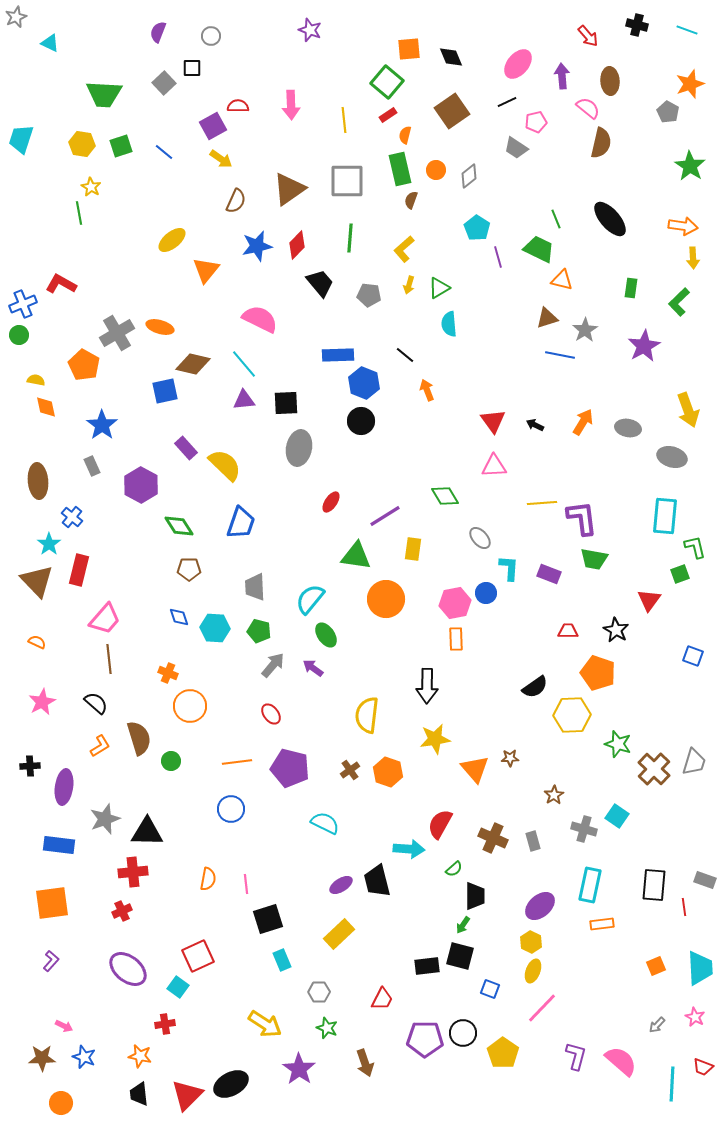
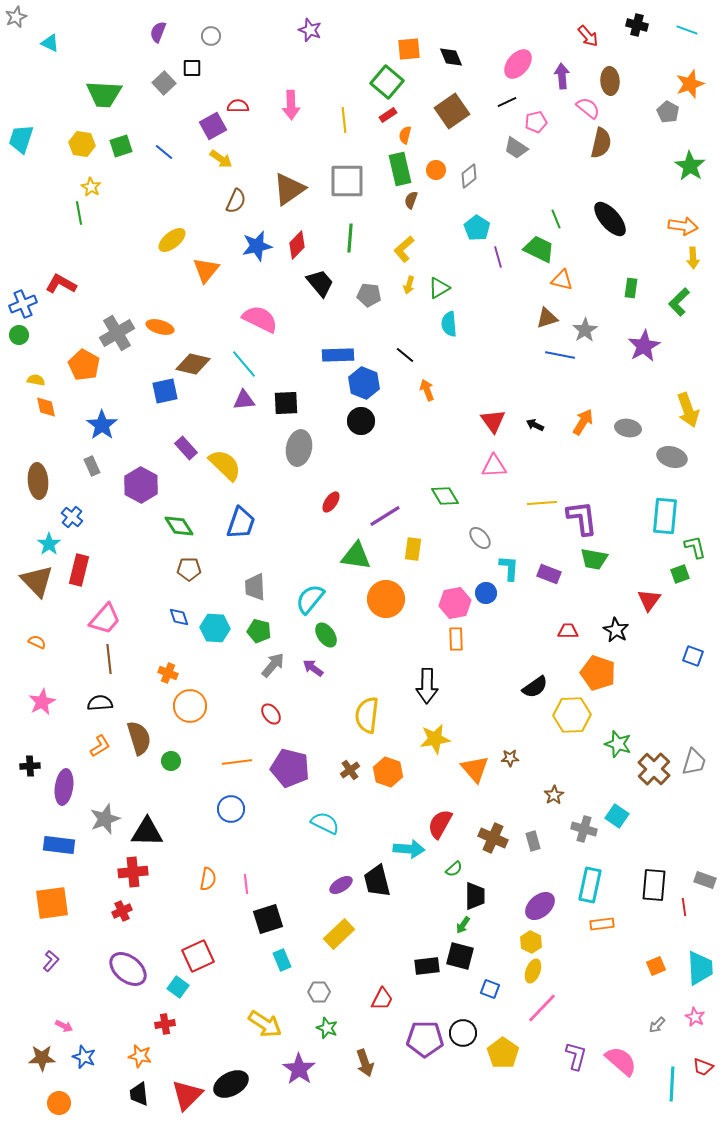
black semicircle at (96, 703): moved 4 px right; rotated 45 degrees counterclockwise
orange circle at (61, 1103): moved 2 px left
